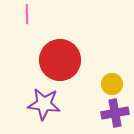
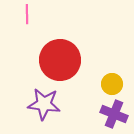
purple cross: moved 1 px left, 1 px down; rotated 32 degrees clockwise
